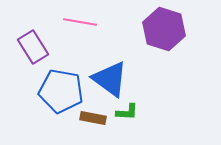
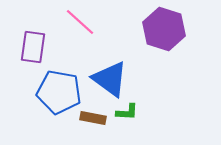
pink line: rotated 32 degrees clockwise
purple rectangle: rotated 40 degrees clockwise
blue pentagon: moved 2 px left, 1 px down
